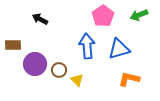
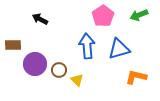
orange L-shape: moved 7 px right, 2 px up
